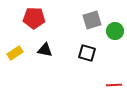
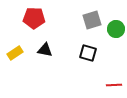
green circle: moved 1 px right, 2 px up
black square: moved 1 px right
